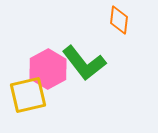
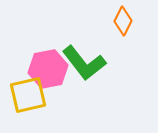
orange diamond: moved 4 px right, 1 px down; rotated 20 degrees clockwise
pink hexagon: rotated 18 degrees clockwise
